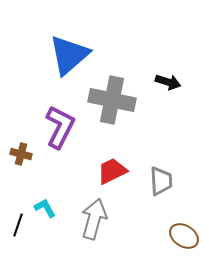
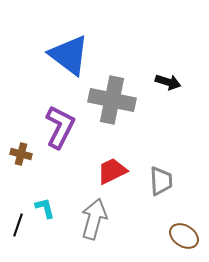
blue triangle: rotated 42 degrees counterclockwise
cyan L-shape: rotated 15 degrees clockwise
